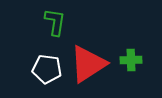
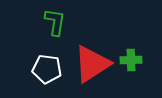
red triangle: moved 4 px right
